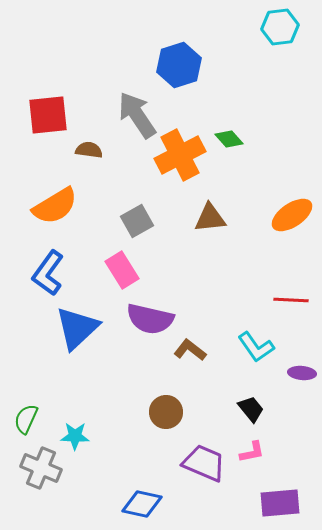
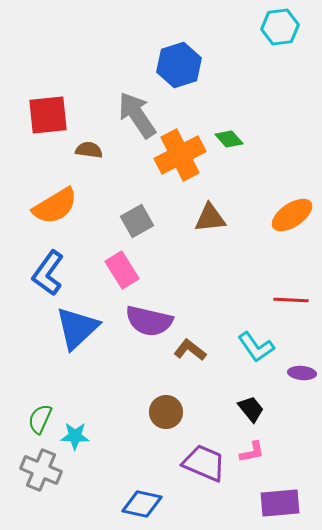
purple semicircle: moved 1 px left, 2 px down
green semicircle: moved 14 px right
gray cross: moved 2 px down
